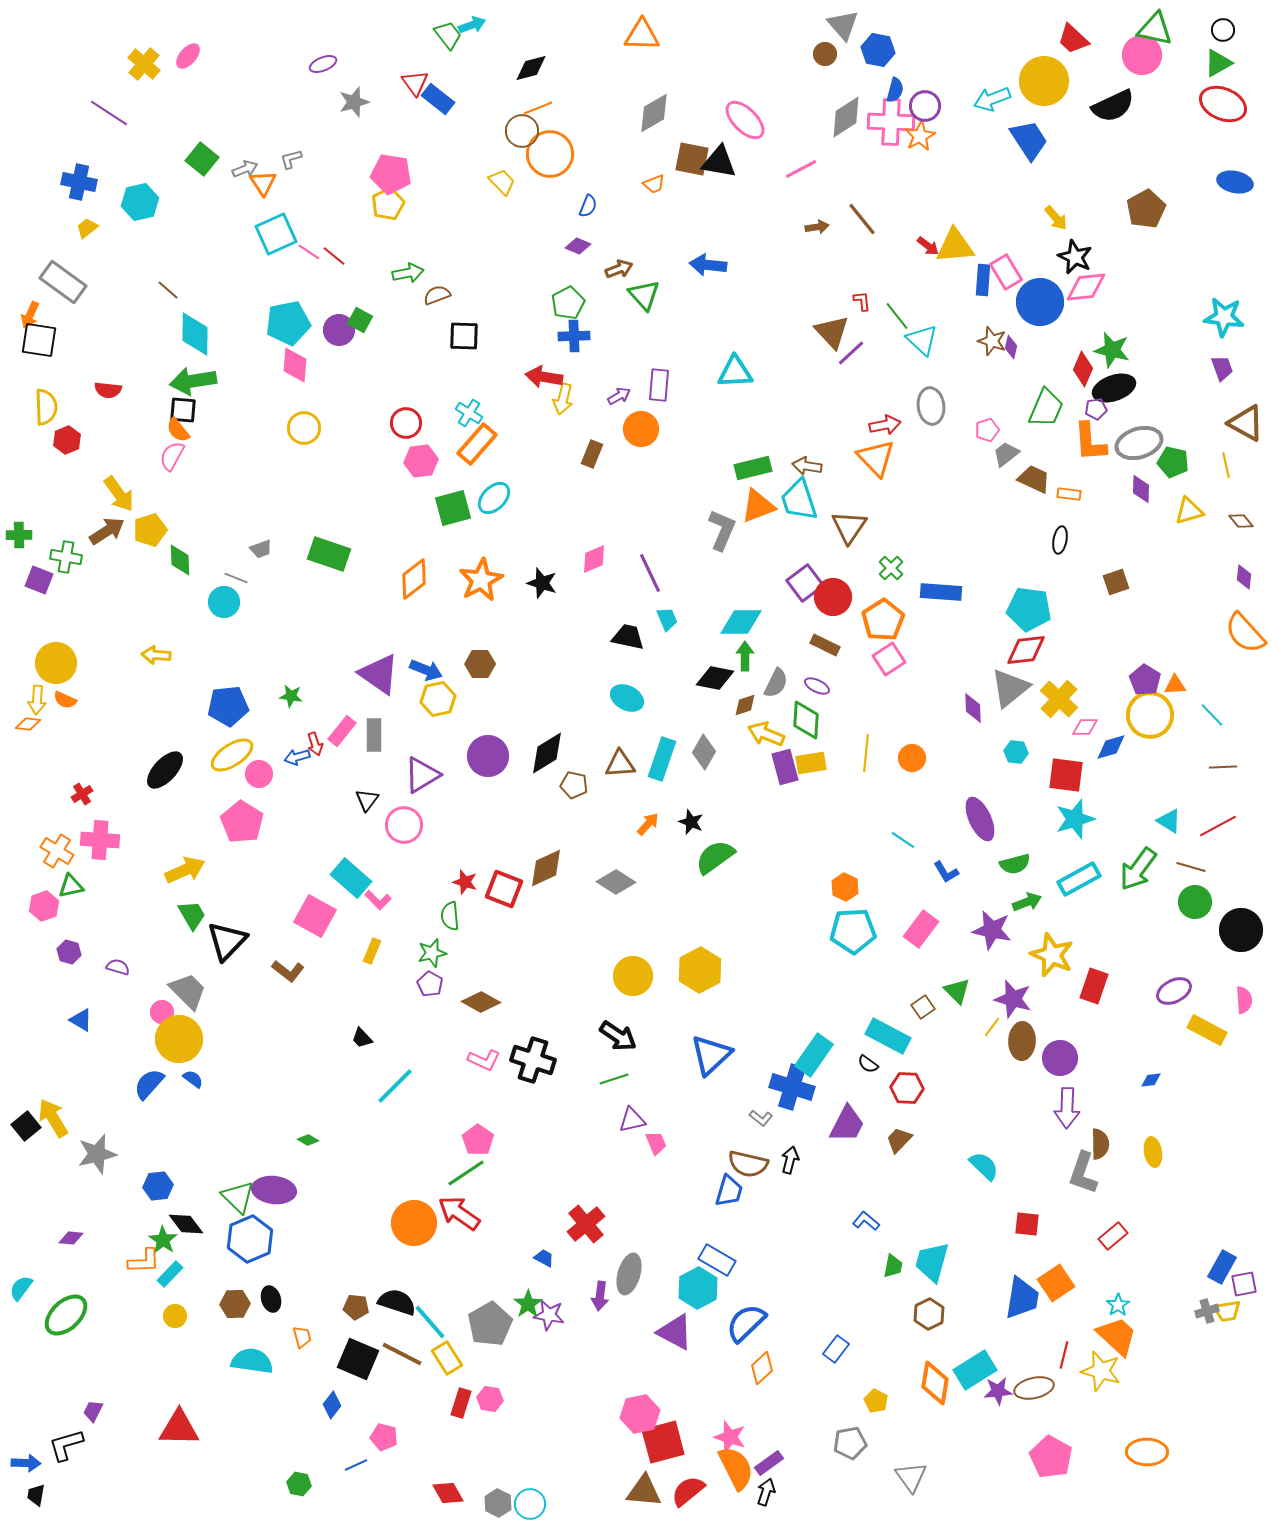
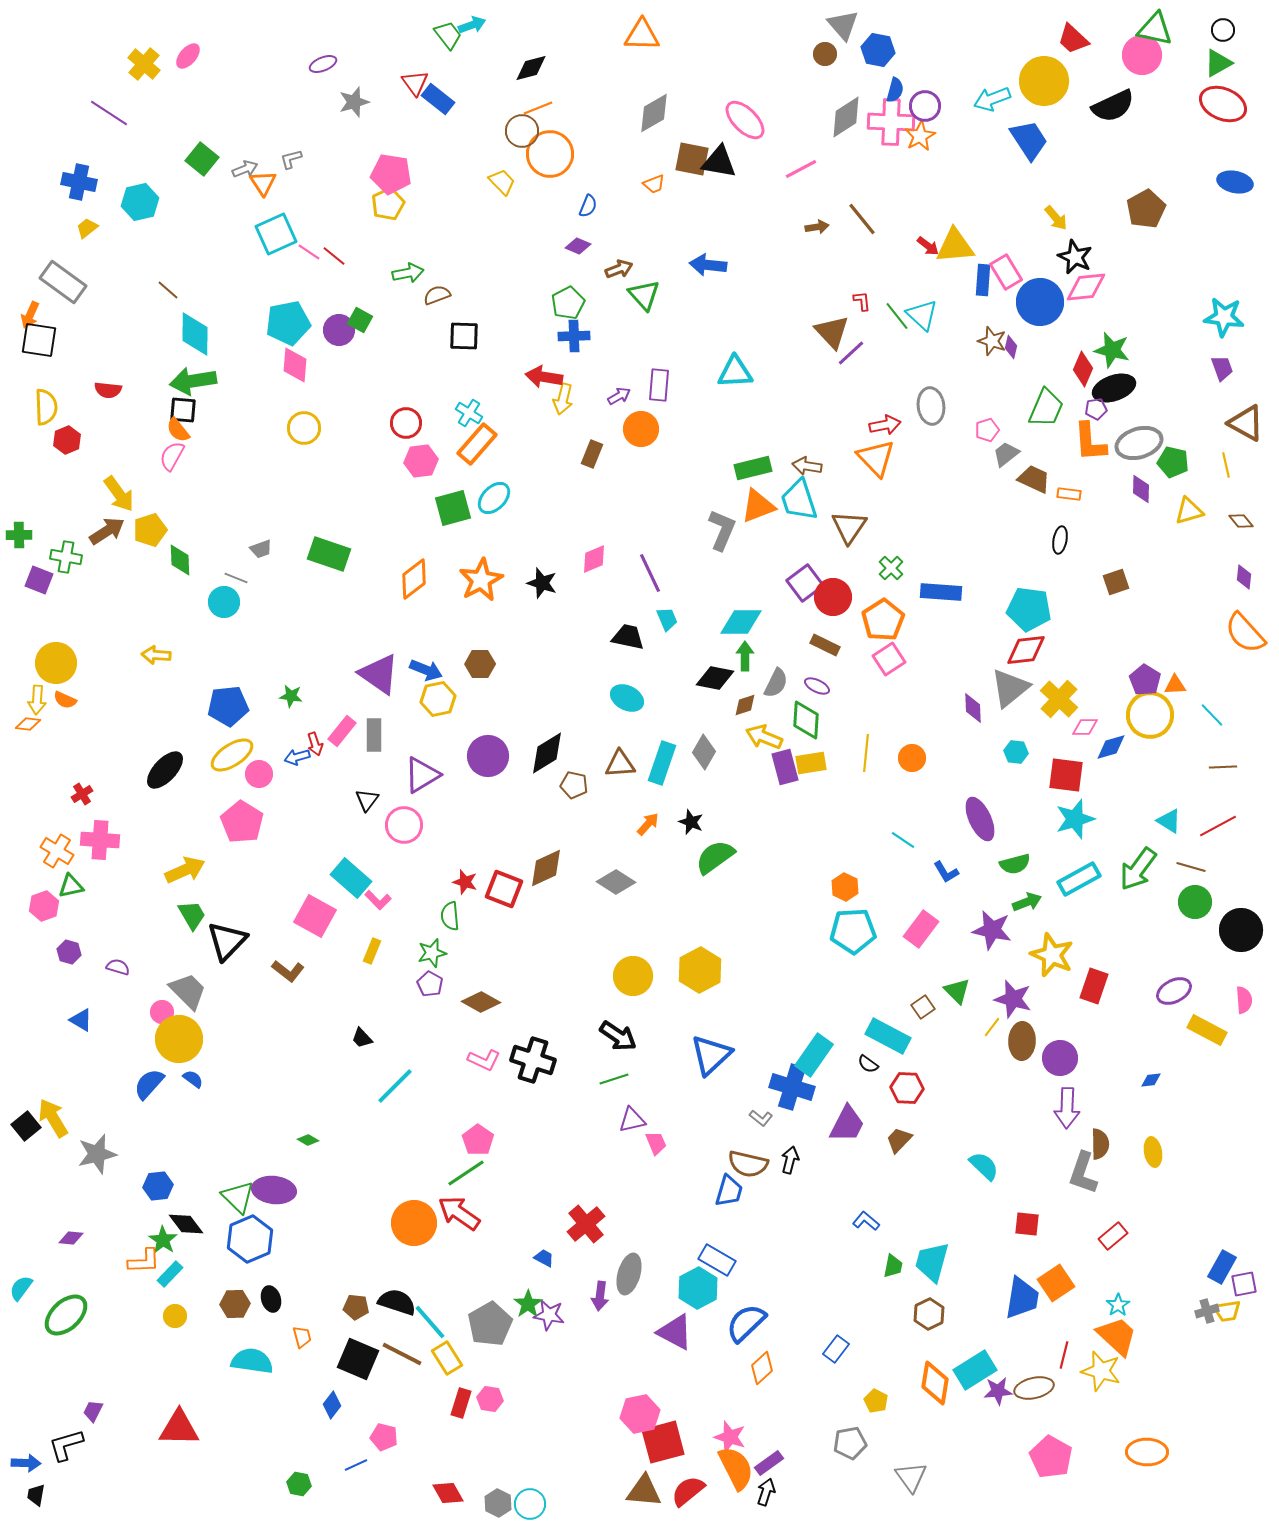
cyan triangle at (922, 340): moved 25 px up
yellow arrow at (766, 734): moved 2 px left, 3 px down
cyan rectangle at (662, 759): moved 4 px down
